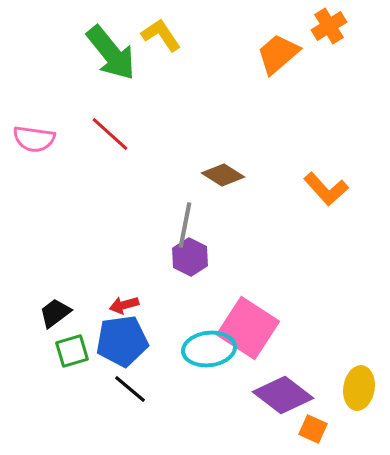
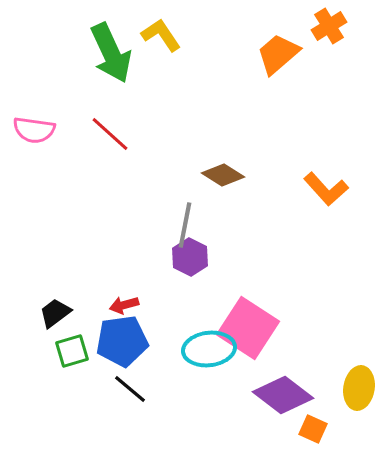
green arrow: rotated 14 degrees clockwise
pink semicircle: moved 9 px up
